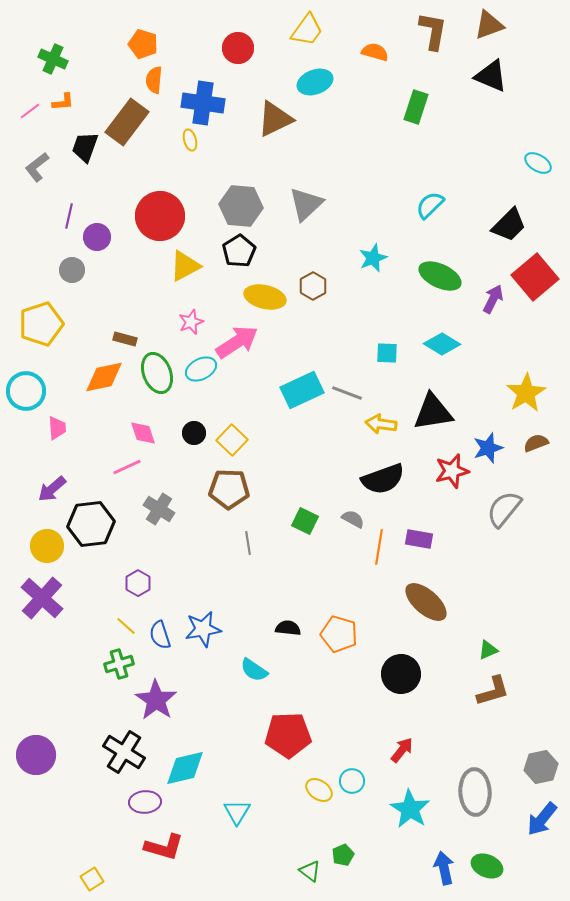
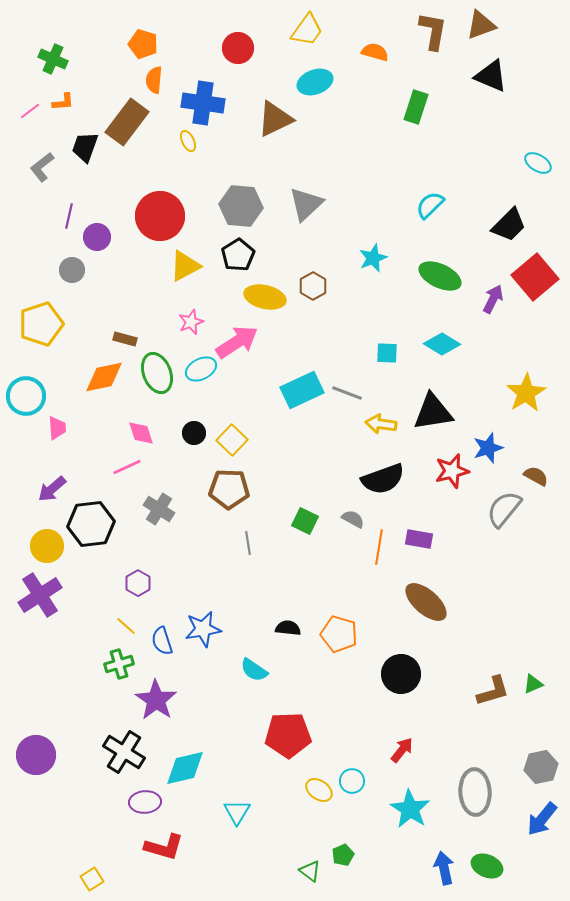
brown triangle at (489, 25): moved 8 px left
yellow ellipse at (190, 140): moved 2 px left, 1 px down; rotated 10 degrees counterclockwise
gray L-shape at (37, 167): moved 5 px right
black pentagon at (239, 251): moved 1 px left, 4 px down
cyan circle at (26, 391): moved 5 px down
pink diamond at (143, 433): moved 2 px left
brown semicircle at (536, 443): moved 33 px down; rotated 50 degrees clockwise
purple cross at (42, 598): moved 2 px left, 3 px up; rotated 15 degrees clockwise
blue semicircle at (160, 635): moved 2 px right, 6 px down
green triangle at (488, 650): moved 45 px right, 34 px down
